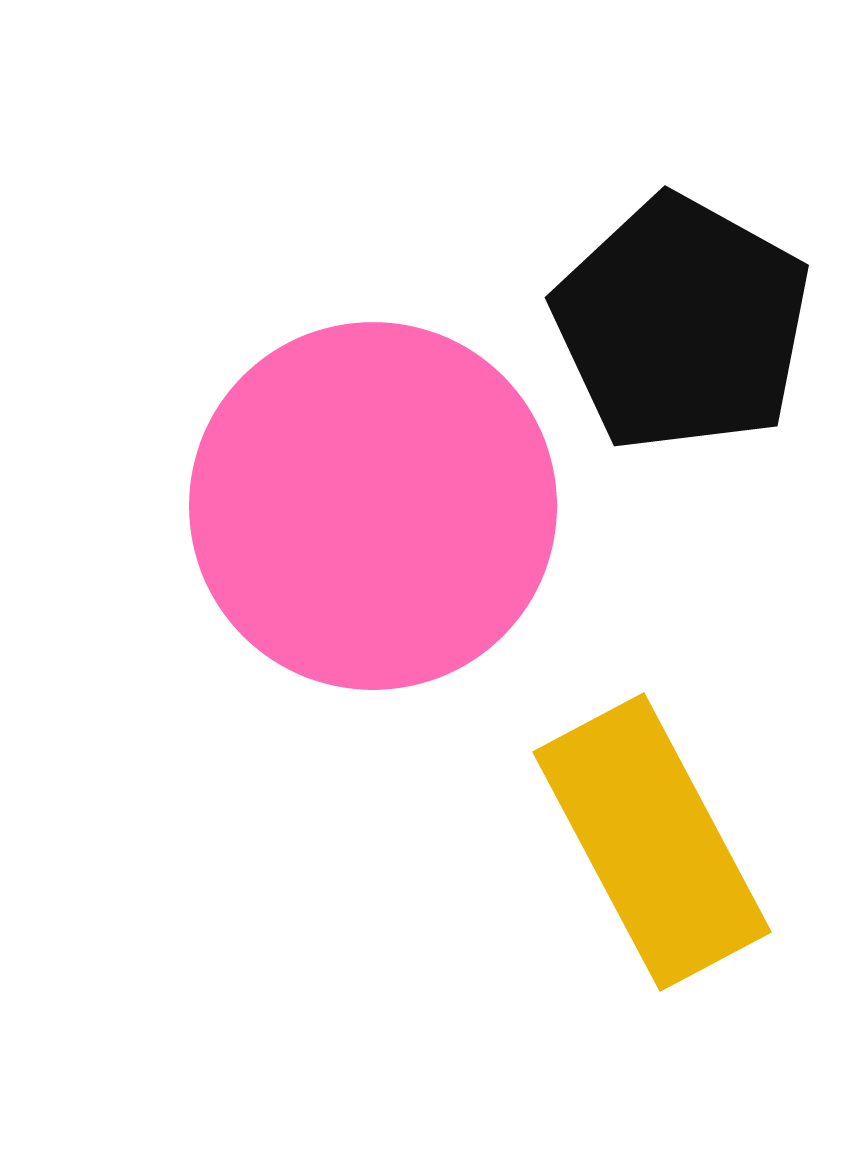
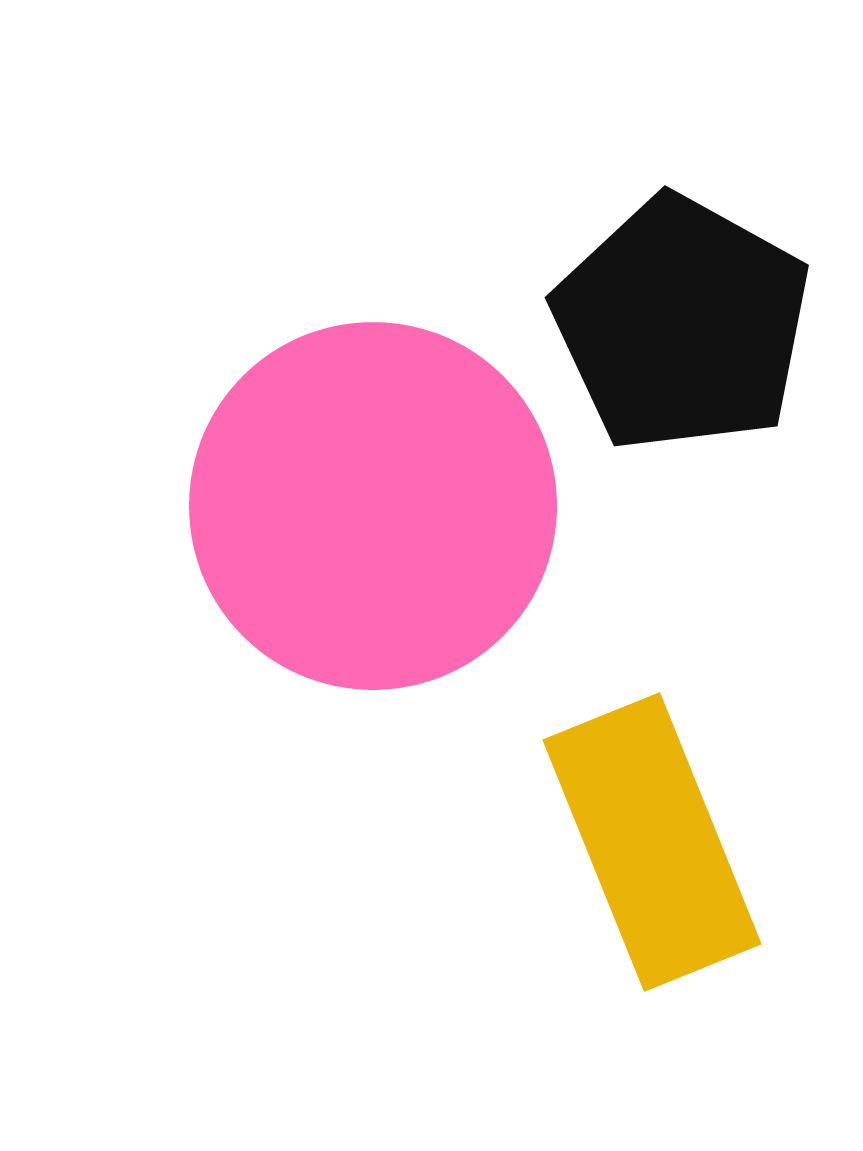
yellow rectangle: rotated 6 degrees clockwise
